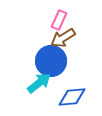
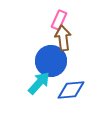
brown arrow: rotated 115 degrees clockwise
cyan arrow: rotated 10 degrees counterclockwise
blue diamond: moved 1 px left, 7 px up
